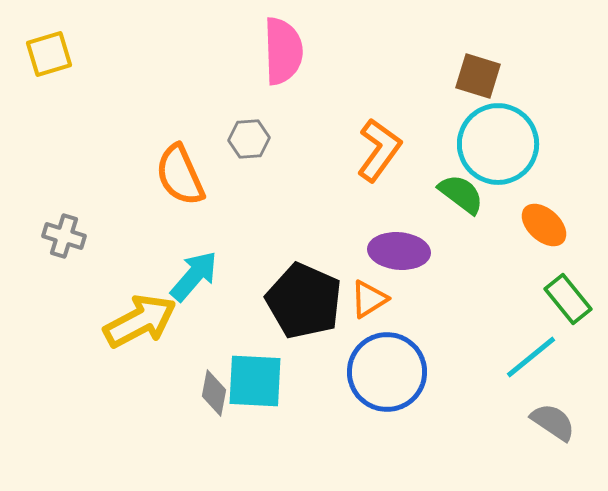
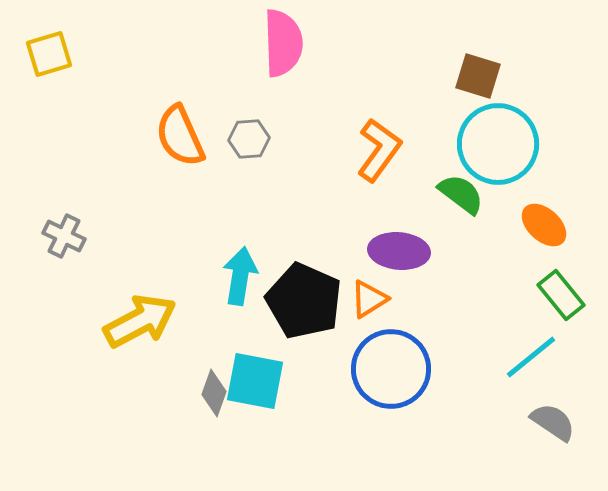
pink semicircle: moved 8 px up
orange semicircle: moved 39 px up
gray cross: rotated 9 degrees clockwise
cyan arrow: moved 46 px right; rotated 32 degrees counterclockwise
green rectangle: moved 7 px left, 4 px up
blue circle: moved 4 px right, 3 px up
cyan square: rotated 8 degrees clockwise
gray diamond: rotated 9 degrees clockwise
